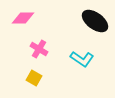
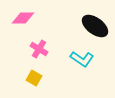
black ellipse: moved 5 px down
